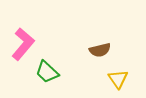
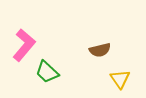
pink L-shape: moved 1 px right, 1 px down
yellow triangle: moved 2 px right
